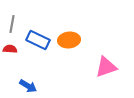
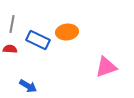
orange ellipse: moved 2 px left, 8 px up
